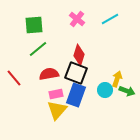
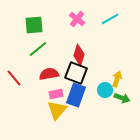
green arrow: moved 5 px left, 7 px down
